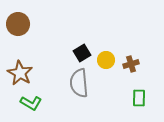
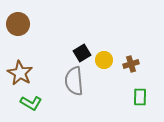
yellow circle: moved 2 px left
gray semicircle: moved 5 px left, 2 px up
green rectangle: moved 1 px right, 1 px up
